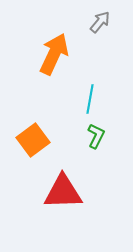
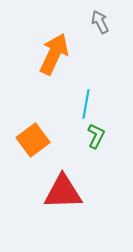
gray arrow: rotated 65 degrees counterclockwise
cyan line: moved 4 px left, 5 px down
